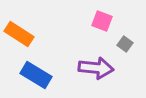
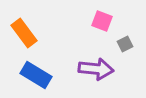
orange rectangle: moved 5 px right, 1 px up; rotated 20 degrees clockwise
gray square: rotated 28 degrees clockwise
purple arrow: moved 1 px down
